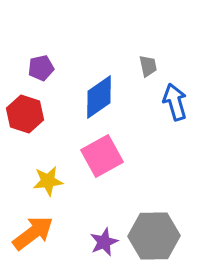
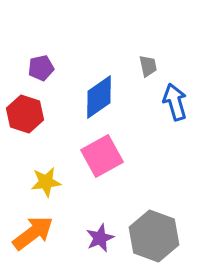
yellow star: moved 2 px left, 1 px down
gray hexagon: rotated 21 degrees clockwise
purple star: moved 4 px left, 4 px up
